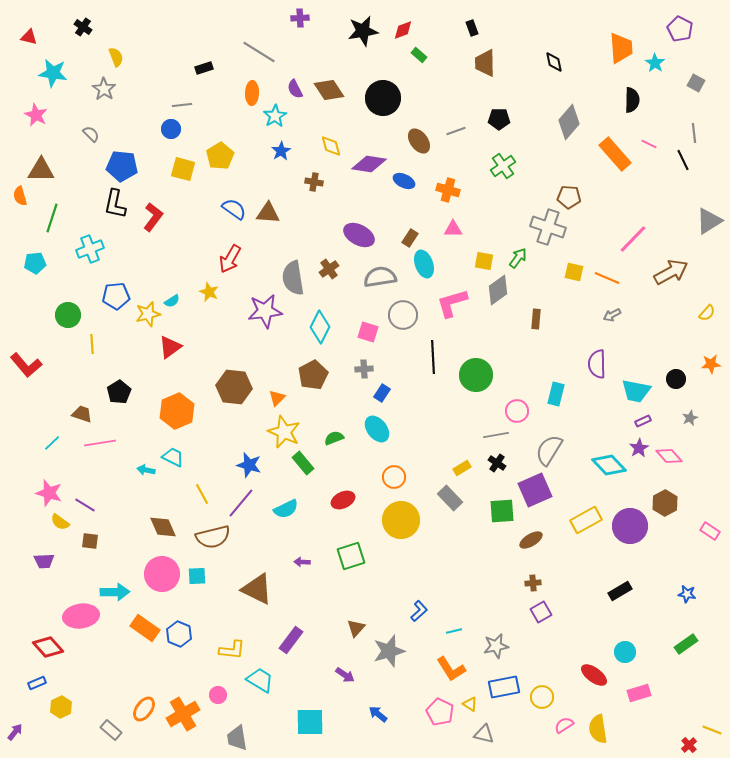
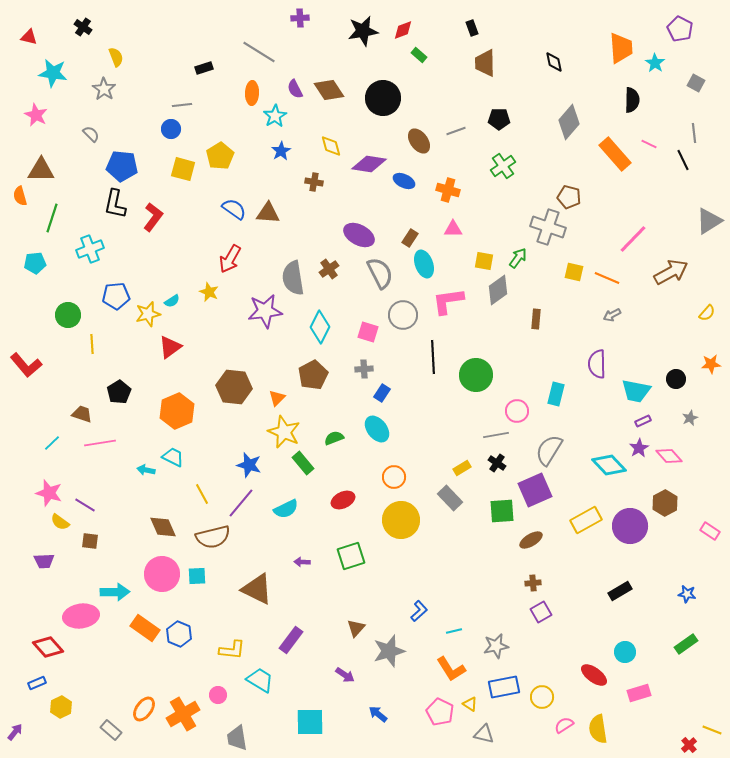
brown pentagon at (569, 197): rotated 10 degrees clockwise
gray semicircle at (380, 277): moved 4 px up; rotated 72 degrees clockwise
pink L-shape at (452, 303): moved 4 px left, 2 px up; rotated 8 degrees clockwise
